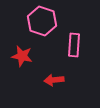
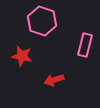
pink rectangle: moved 11 px right; rotated 10 degrees clockwise
red arrow: rotated 12 degrees counterclockwise
